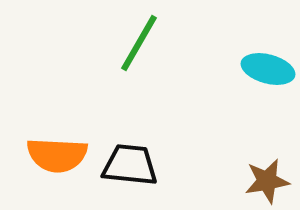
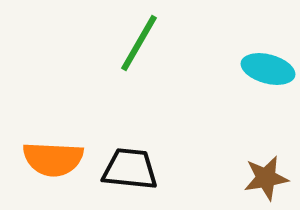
orange semicircle: moved 4 px left, 4 px down
black trapezoid: moved 4 px down
brown star: moved 1 px left, 3 px up
